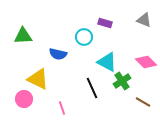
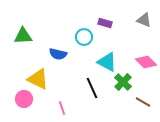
green cross: moved 1 px right, 1 px down; rotated 12 degrees counterclockwise
